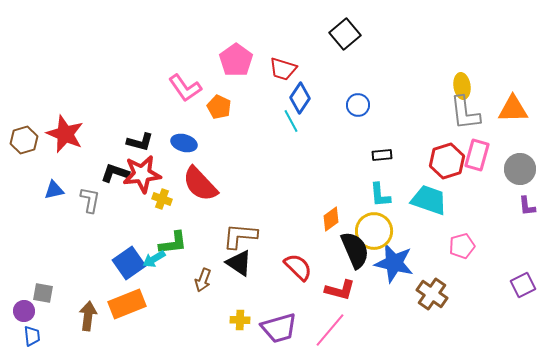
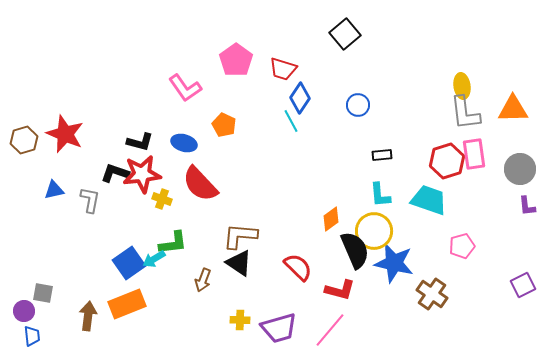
orange pentagon at (219, 107): moved 5 px right, 18 px down
pink rectangle at (477, 155): moved 3 px left, 1 px up; rotated 24 degrees counterclockwise
